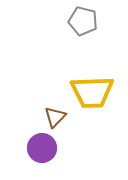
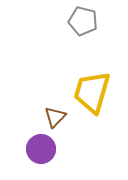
yellow trapezoid: rotated 108 degrees clockwise
purple circle: moved 1 px left, 1 px down
